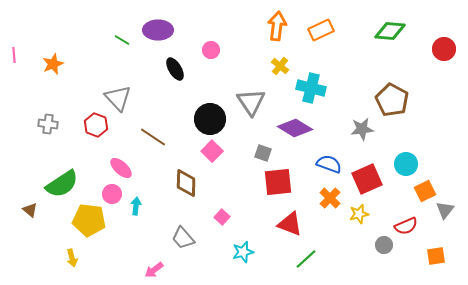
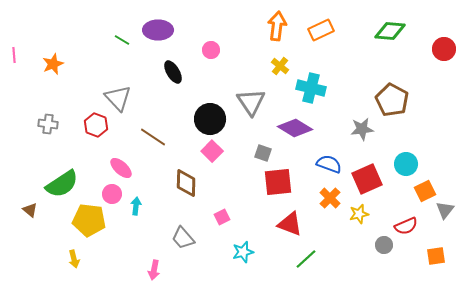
black ellipse at (175, 69): moved 2 px left, 3 px down
pink square at (222, 217): rotated 21 degrees clockwise
yellow arrow at (72, 258): moved 2 px right, 1 px down
pink arrow at (154, 270): rotated 42 degrees counterclockwise
